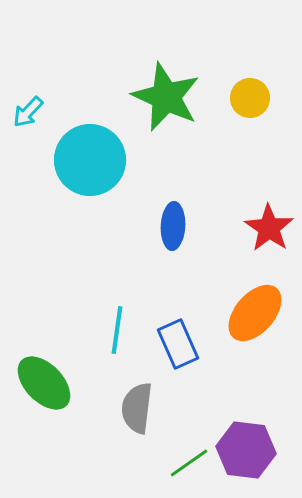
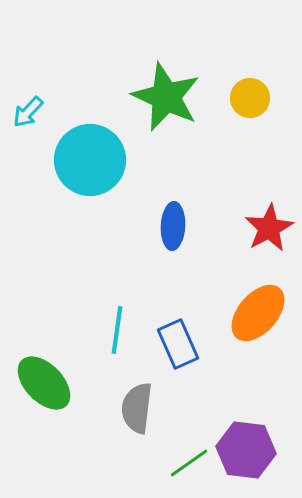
red star: rotated 9 degrees clockwise
orange ellipse: moved 3 px right
